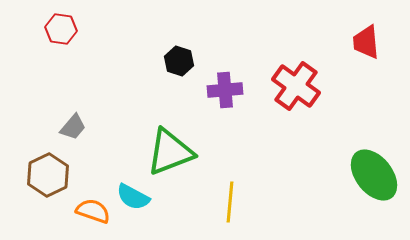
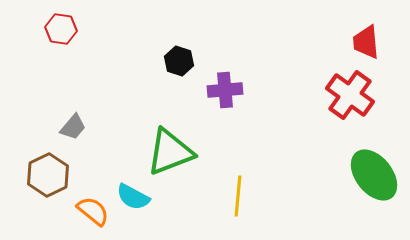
red cross: moved 54 px right, 9 px down
yellow line: moved 8 px right, 6 px up
orange semicircle: rotated 20 degrees clockwise
